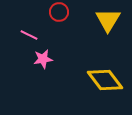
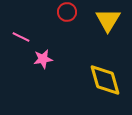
red circle: moved 8 px right
pink line: moved 8 px left, 2 px down
yellow diamond: rotated 21 degrees clockwise
